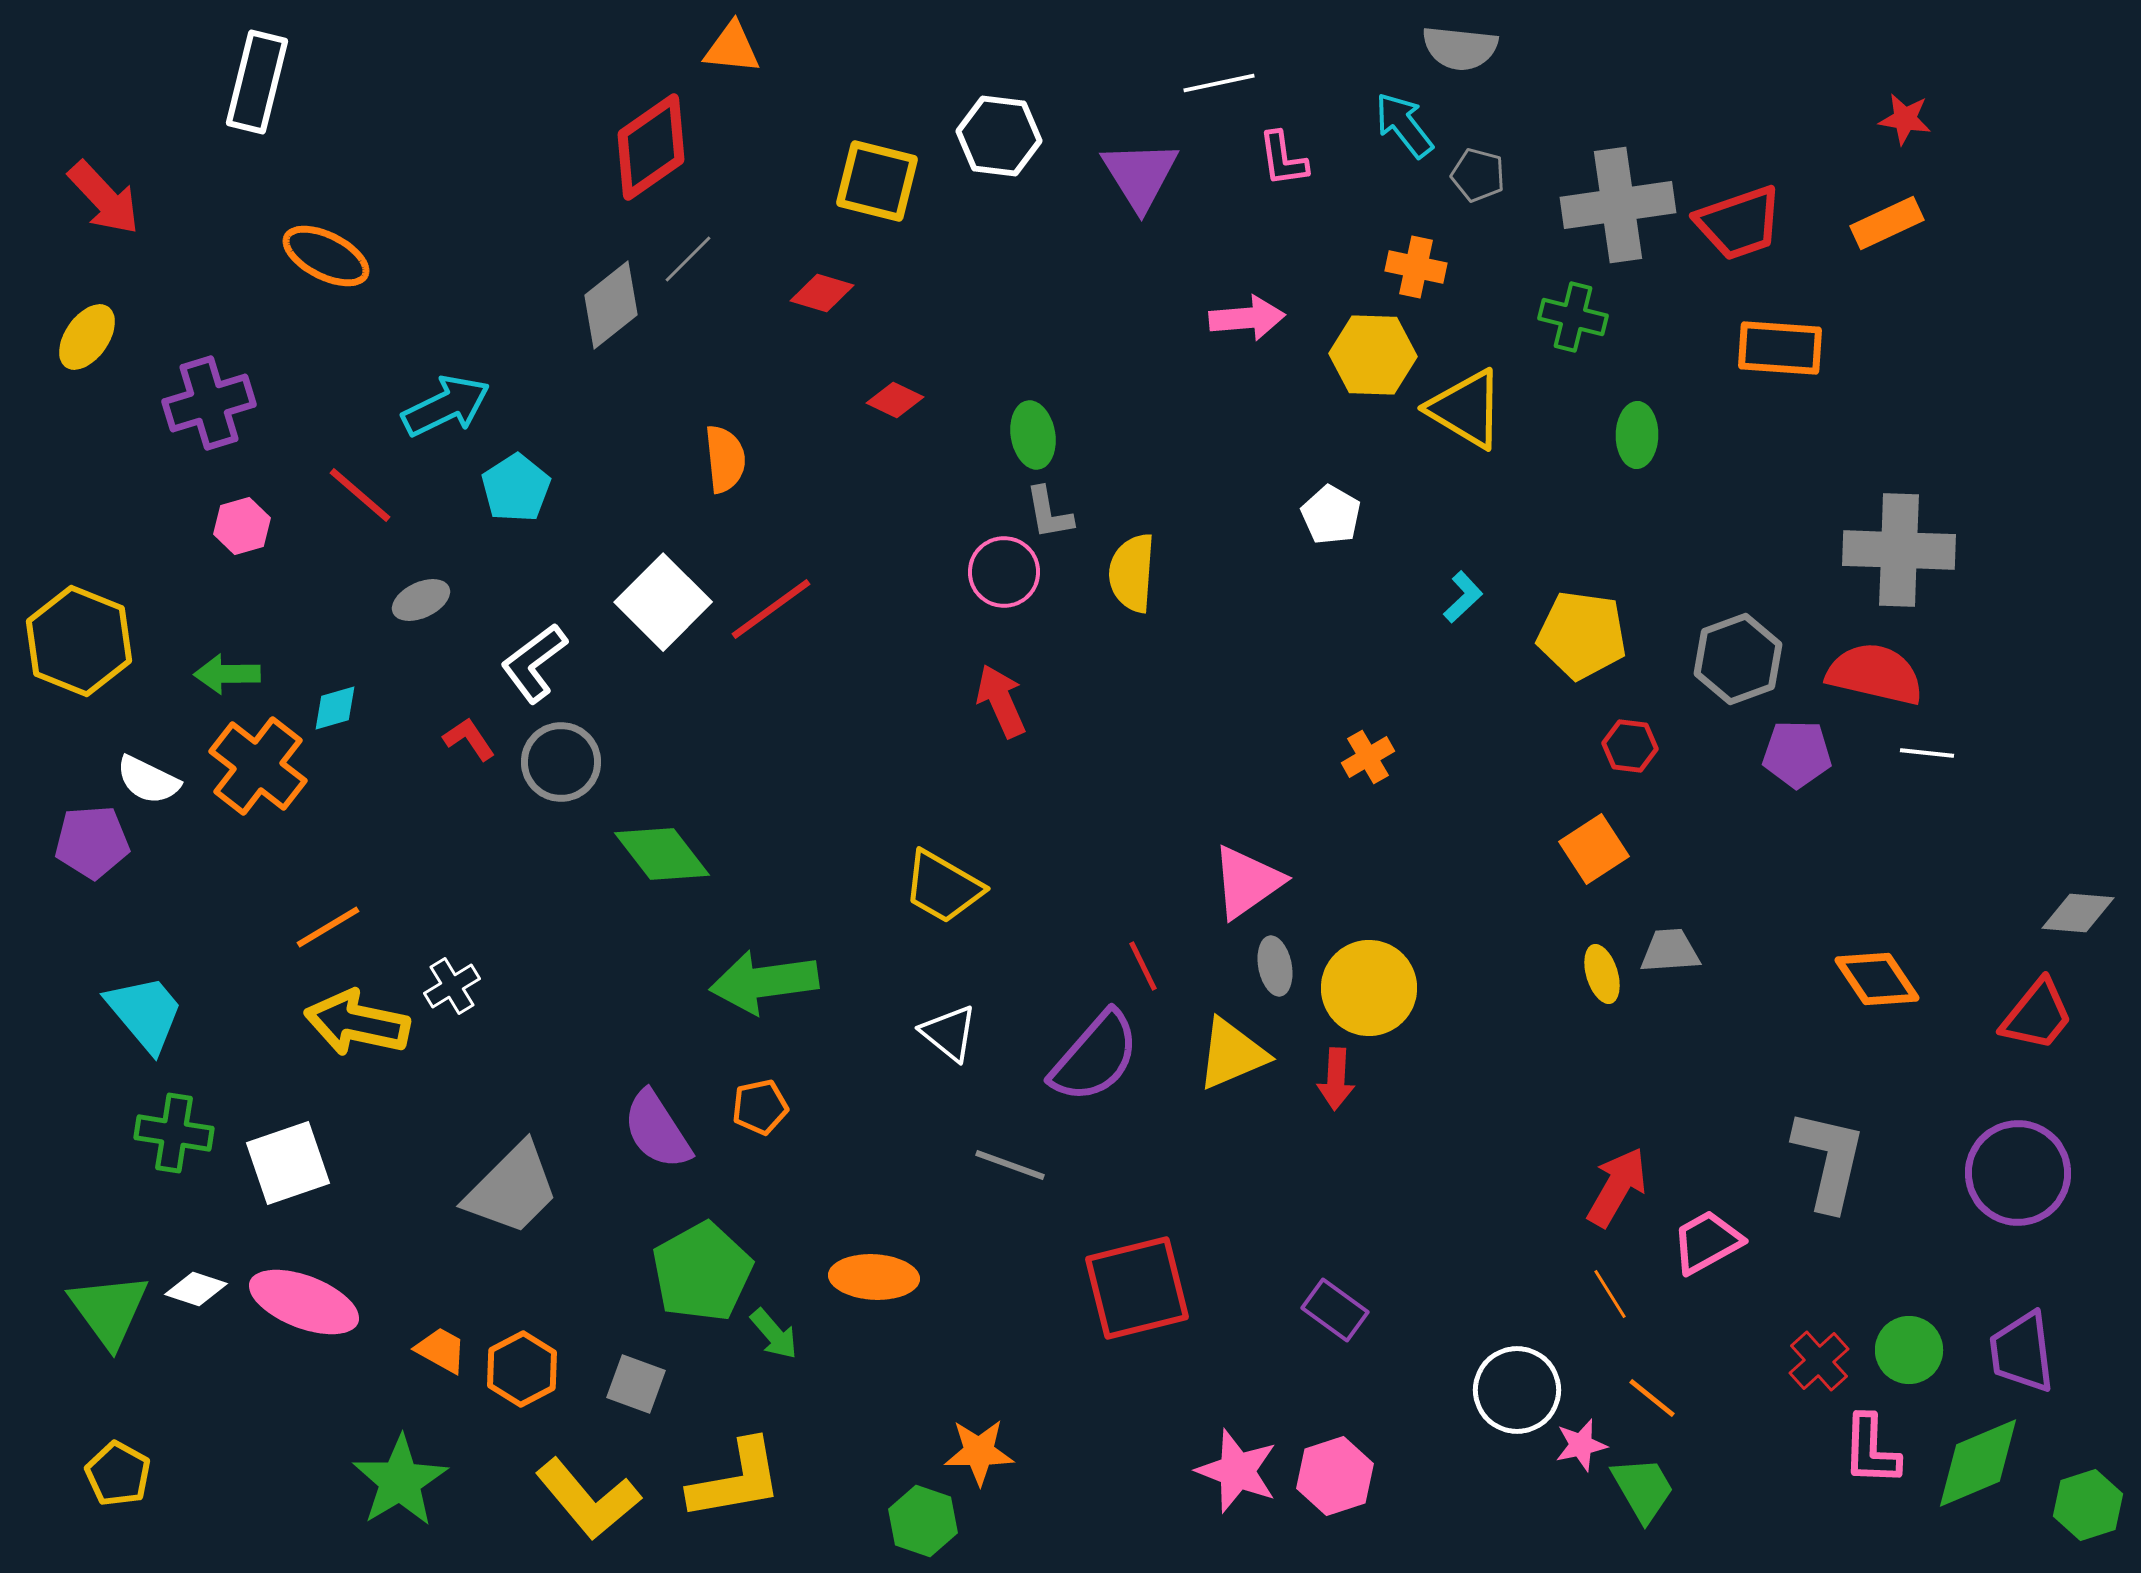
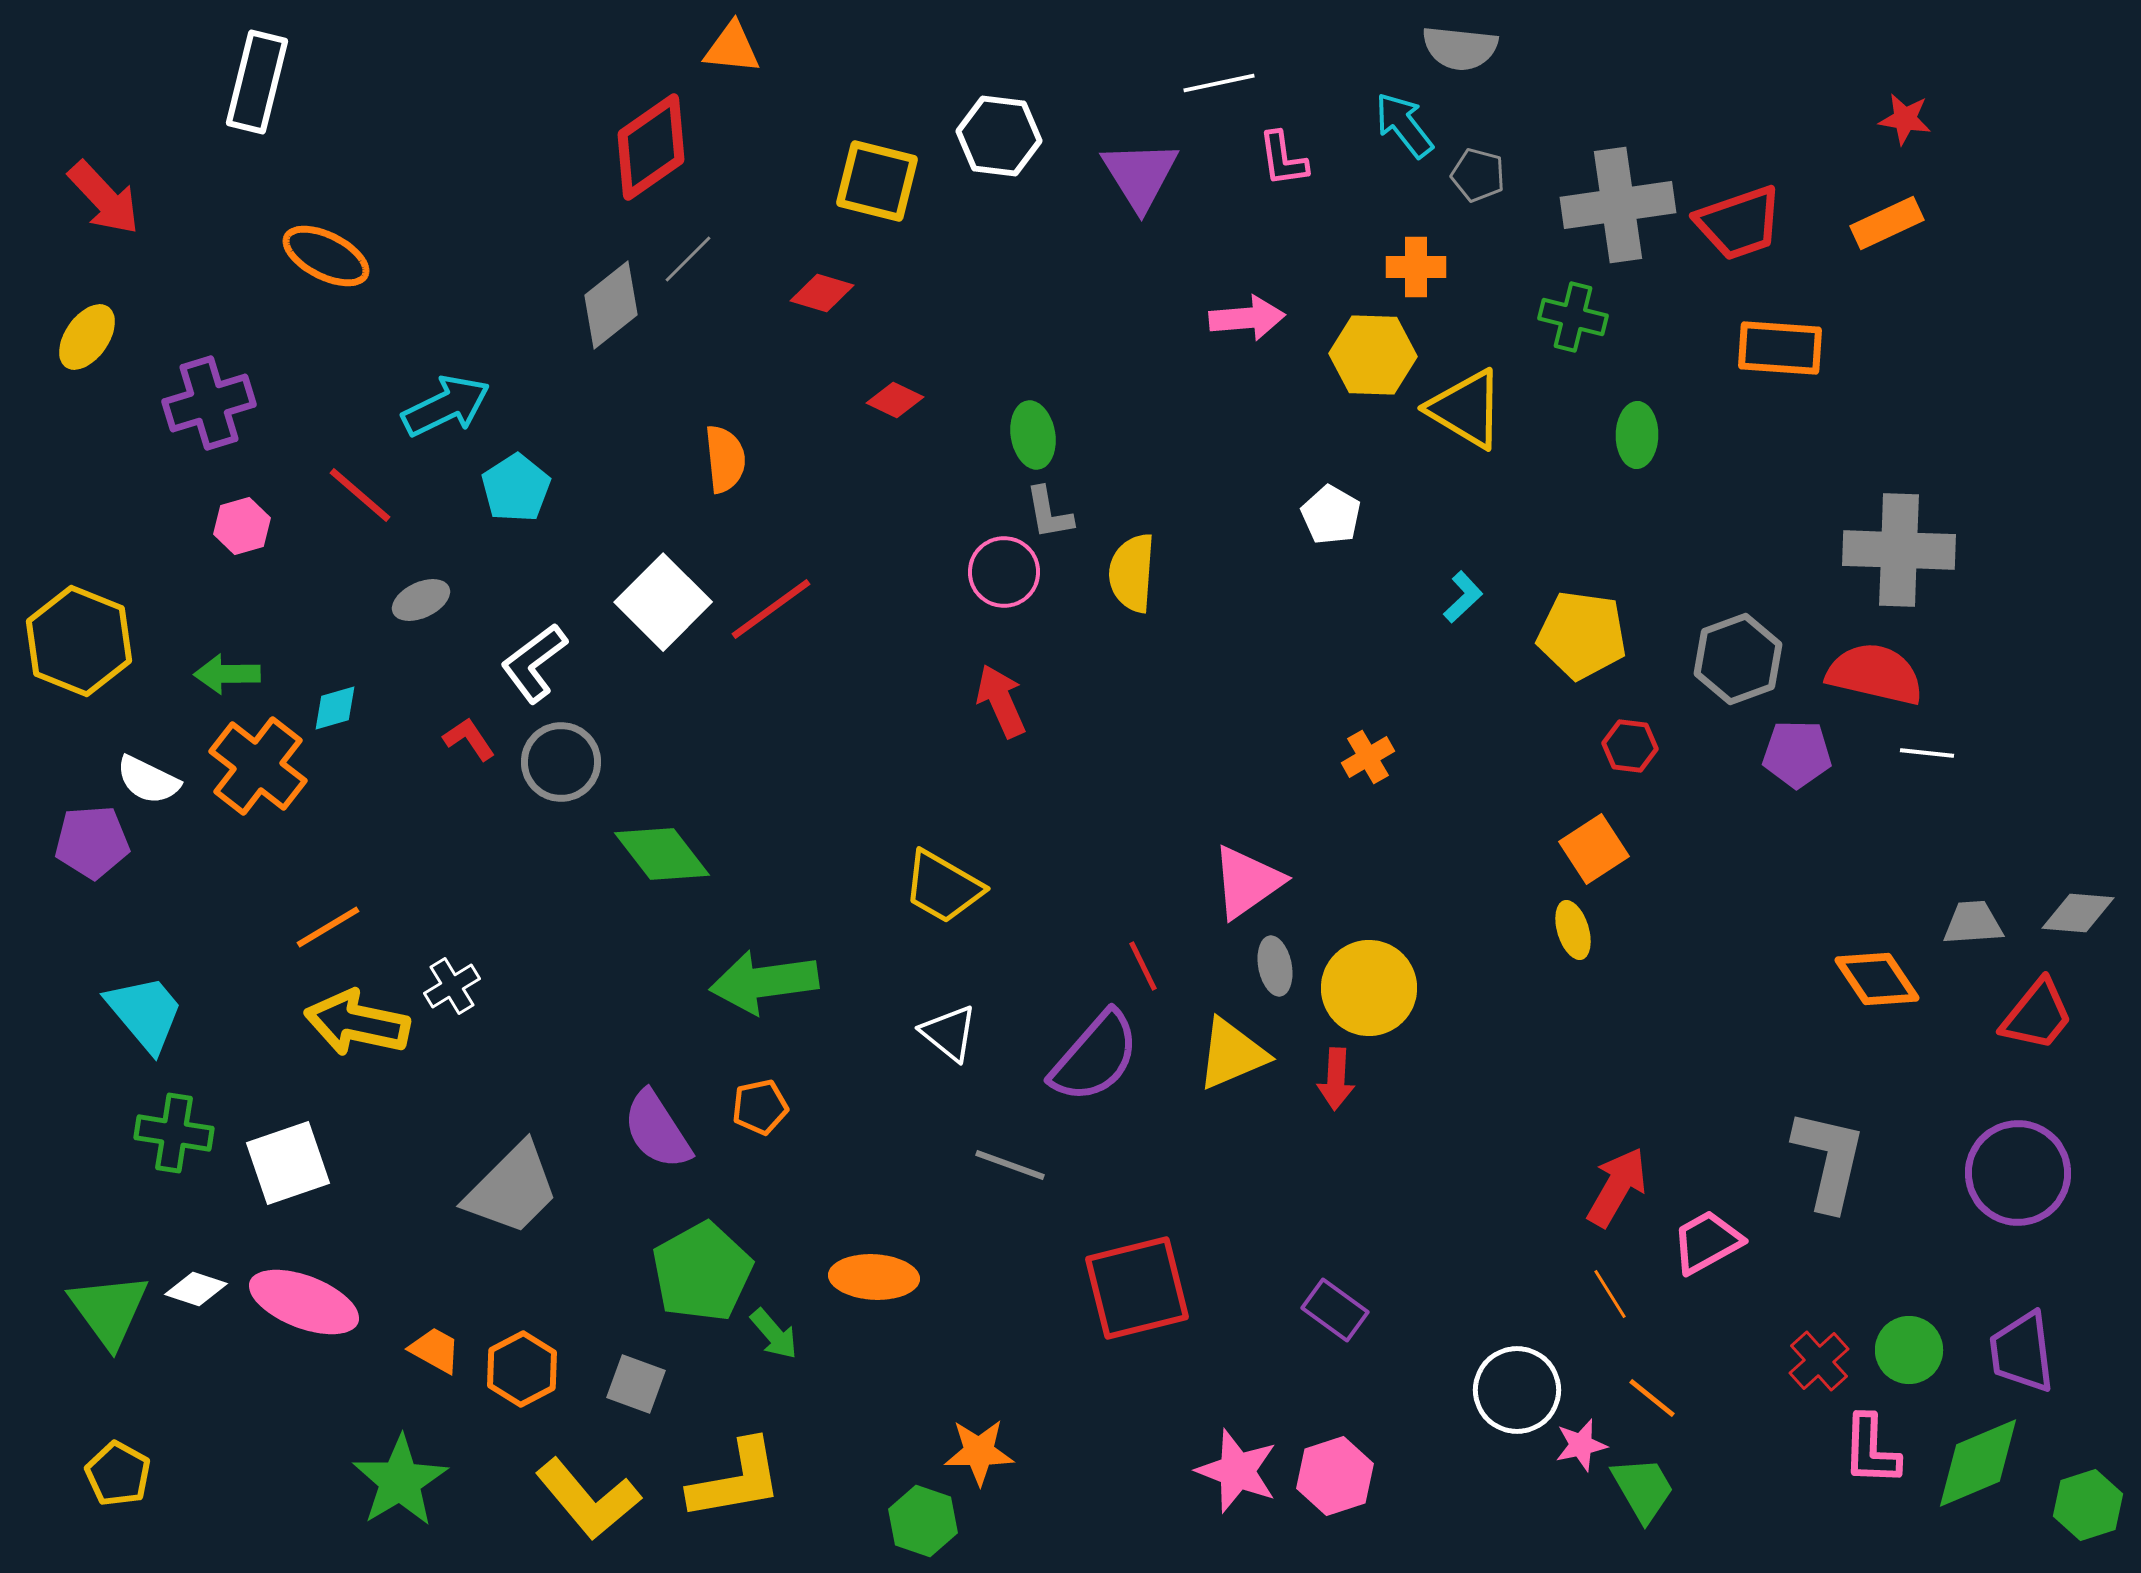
orange cross at (1416, 267): rotated 12 degrees counterclockwise
gray trapezoid at (1670, 951): moved 303 px right, 28 px up
yellow ellipse at (1602, 974): moved 29 px left, 44 px up
orange trapezoid at (441, 1350): moved 6 px left
